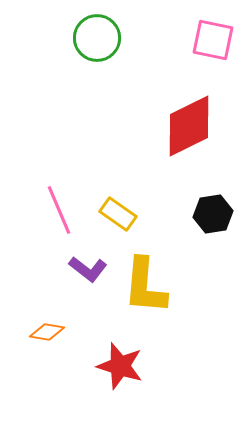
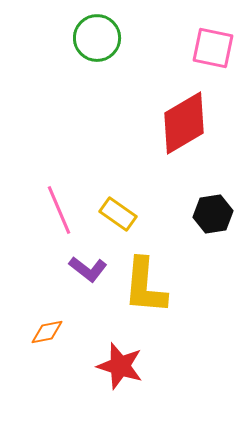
pink square: moved 8 px down
red diamond: moved 5 px left, 3 px up; rotated 4 degrees counterclockwise
orange diamond: rotated 20 degrees counterclockwise
